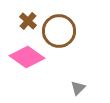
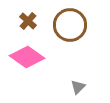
brown circle: moved 11 px right, 6 px up
gray triangle: moved 1 px up
